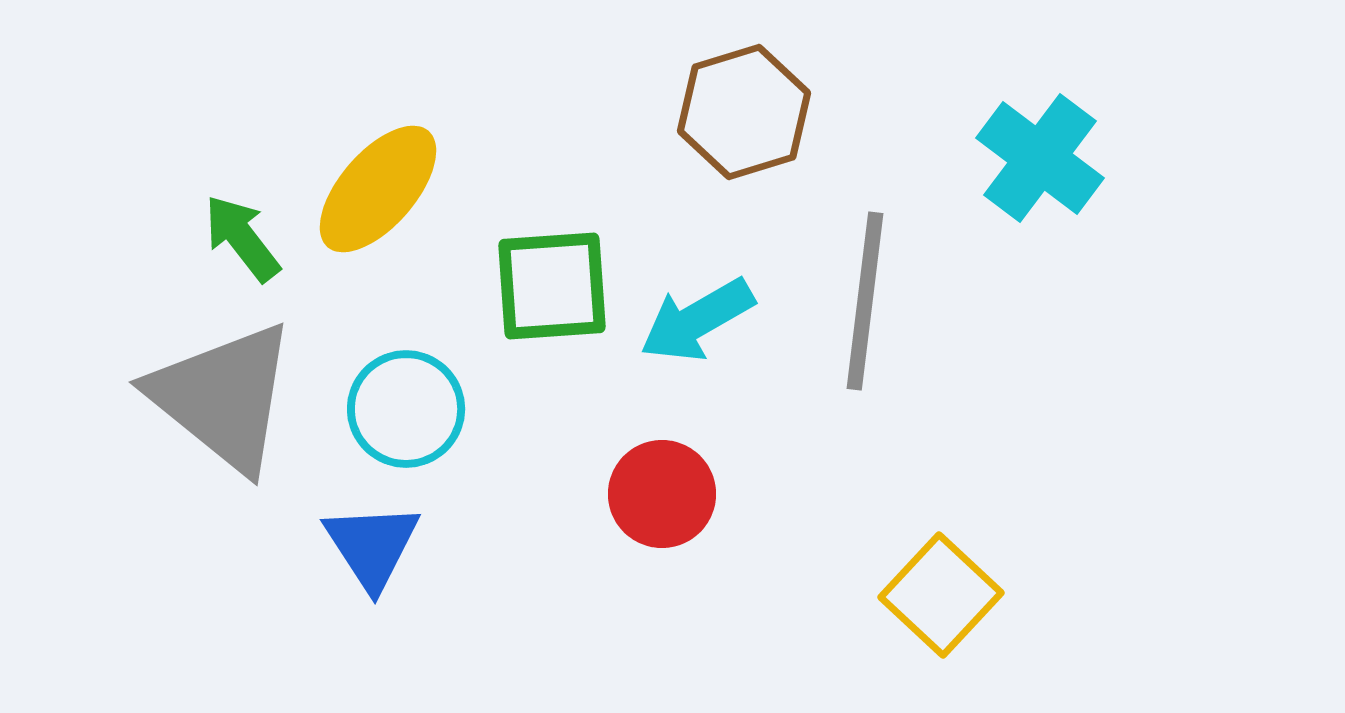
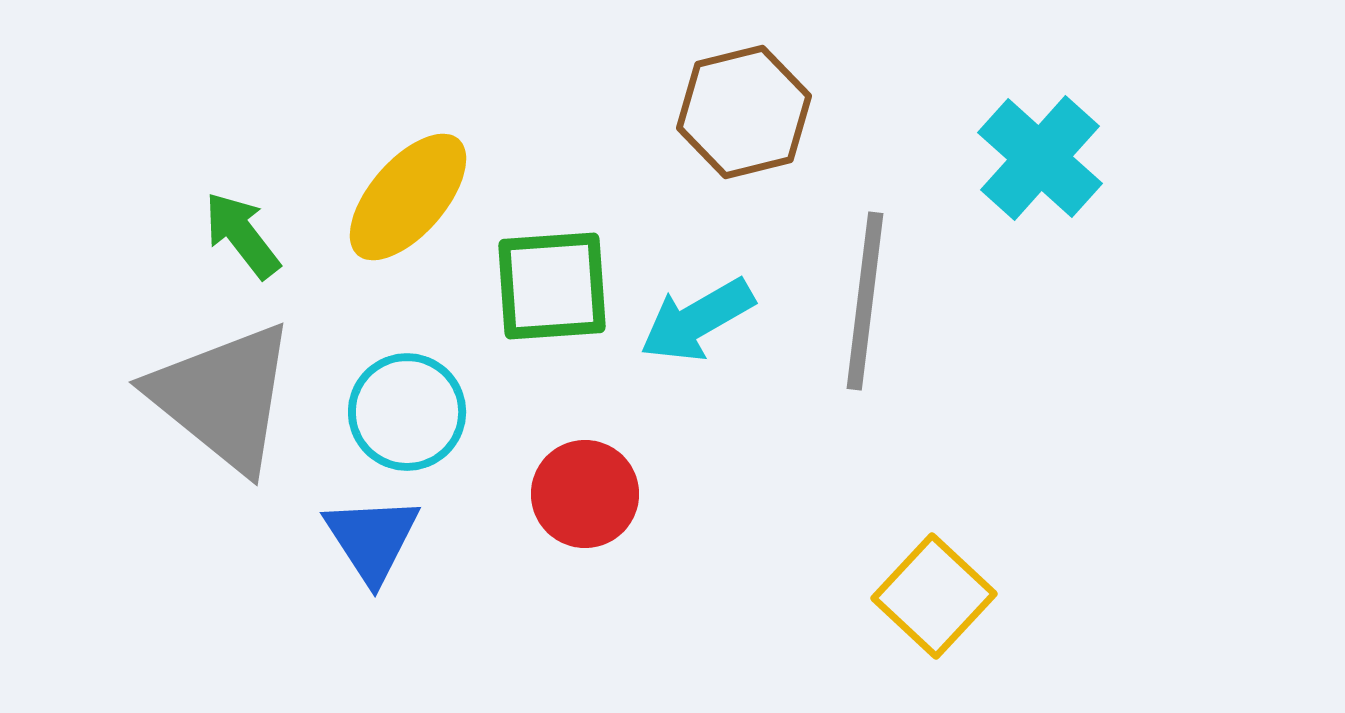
brown hexagon: rotated 3 degrees clockwise
cyan cross: rotated 5 degrees clockwise
yellow ellipse: moved 30 px right, 8 px down
green arrow: moved 3 px up
cyan circle: moved 1 px right, 3 px down
red circle: moved 77 px left
blue triangle: moved 7 px up
yellow square: moved 7 px left, 1 px down
